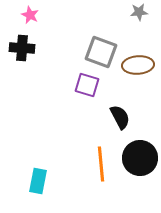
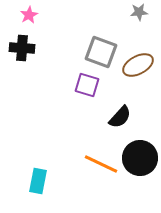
pink star: moved 1 px left; rotated 18 degrees clockwise
brown ellipse: rotated 24 degrees counterclockwise
black semicircle: rotated 70 degrees clockwise
orange line: rotated 60 degrees counterclockwise
